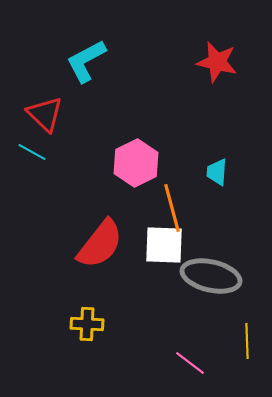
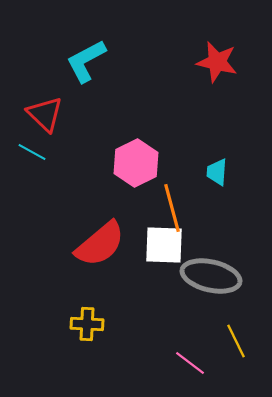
red semicircle: rotated 12 degrees clockwise
yellow line: moved 11 px left; rotated 24 degrees counterclockwise
